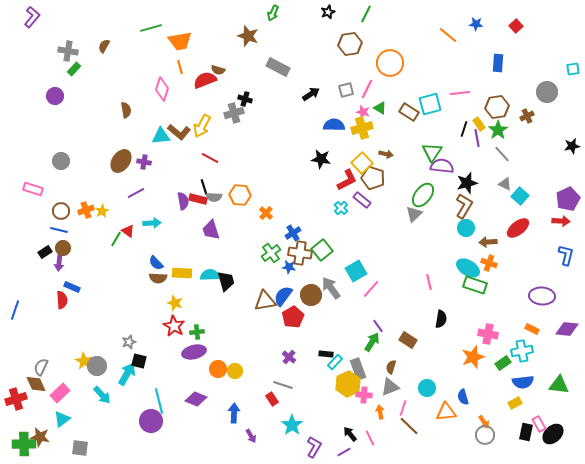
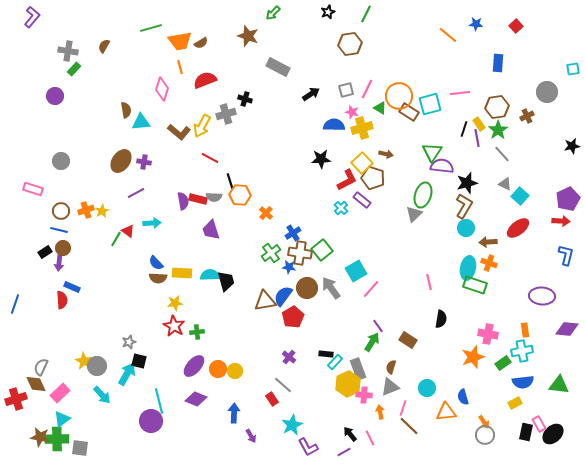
green arrow at (273, 13): rotated 21 degrees clockwise
orange circle at (390, 63): moved 9 px right, 33 px down
brown semicircle at (218, 70): moved 17 px left, 27 px up; rotated 48 degrees counterclockwise
pink star at (363, 112): moved 11 px left
gray cross at (234, 113): moved 8 px left, 1 px down
cyan triangle at (161, 136): moved 20 px left, 14 px up
black star at (321, 159): rotated 12 degrees counterclockwise
black line at (204, 187): moved 26 px right, 6 px up
green ellipse at (423, 195): rotated 20 degrees counterclockwise
cyan ellipse at (468, 268): rotated 70 degrees clockwise
brown circle at (311, 295): moved 4 px left, 7 px up
yellow star at (175, 303): rotated 28 degrees counterclockwise
blue line at (15, 310): moved 6 px up
orange rectangle at (532, 329): moved 7 px left, 1 px down; rotated 56 degrees clockwise
purple ellipse at (194, 352): moved 14 px down; rotated 35 degrees counterclockwise
gray line at (283, 385): rotated 24 degrees clockwise
cyan star at (292, 425): rotated 10 degrees clockwise
green cross at (24, 444): moved 33 px right, 5 px up
purple L-shape at (314, 447): moved 6 px left; rotated 120 degrees clockwise
